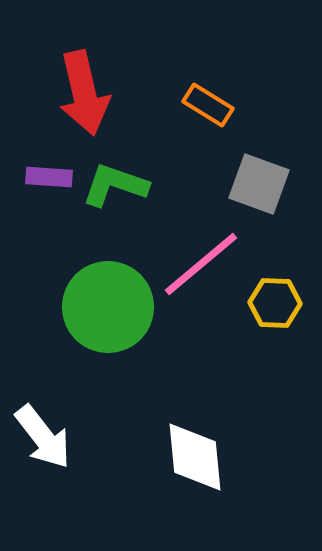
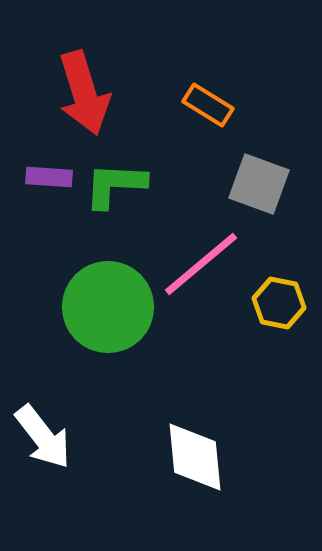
red arrow: rotated 4 degrees counterclockwise
green L-shape: rotated 16 degrees counterclockwise
yellow hexagon: moved 4 px right; rotated 9 degrees clockwise
